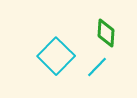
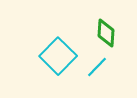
cyan square: moved 2 px right
